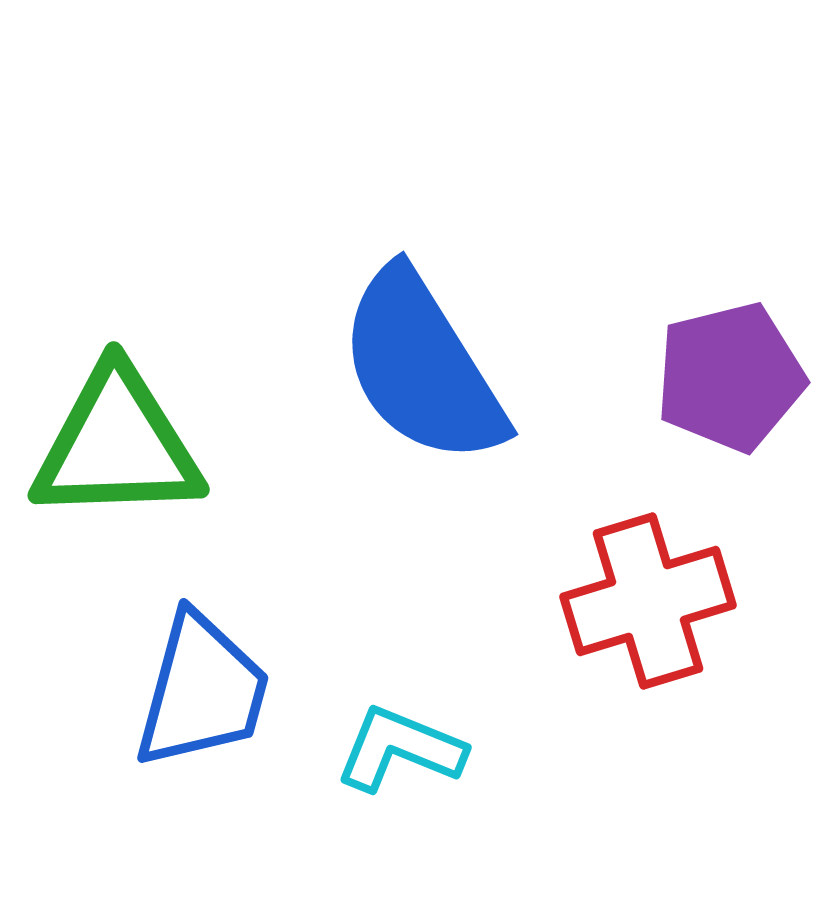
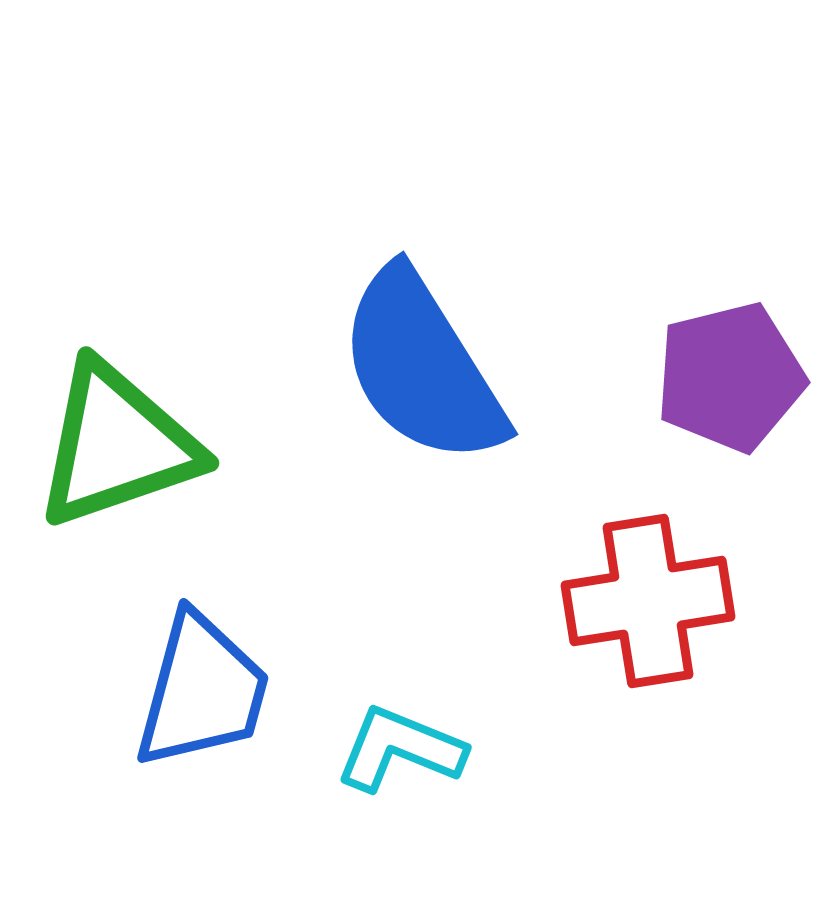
green triangle: rotated 17 degrees counterclockwise
red cross: rotated 8 degrees clockwise
